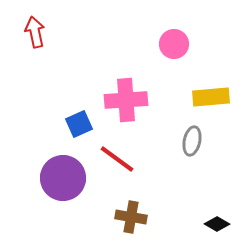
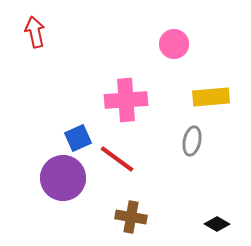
blue square: moved 1 px left, 14 px down
